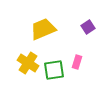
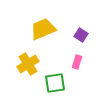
purple square: moved 7 px left, 8 px down; rotated 24 degrees counterclockwise
yellow cross: moved 1 px down; rotated 25 degrees clockwise
green square: moved 1 px right, 13 px down
